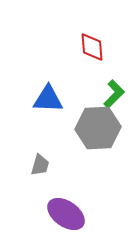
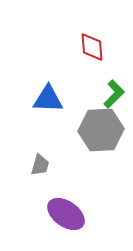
gray hexagon: moved 3 px right, 2 px down
